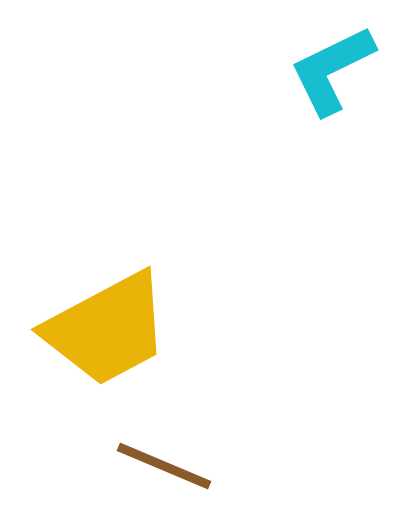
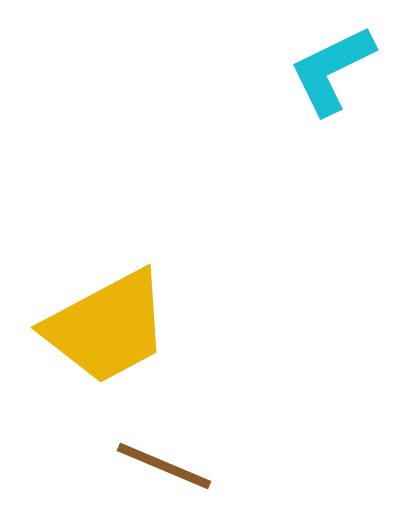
yellow trapezoid: moved 2 px up
